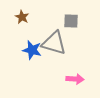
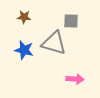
brown star: moved 2 px right; rotated 24 degrees counterclockwise
blue star: moved 8 px left
